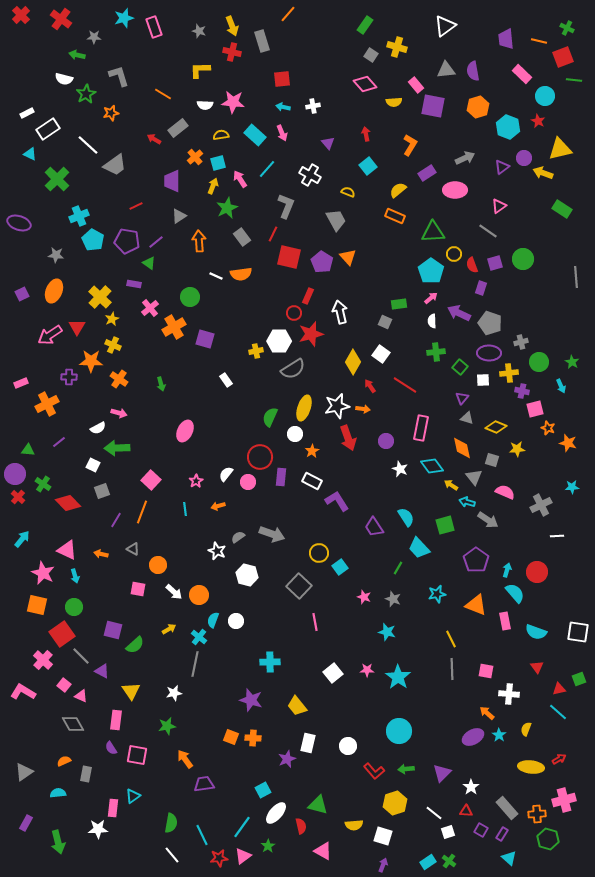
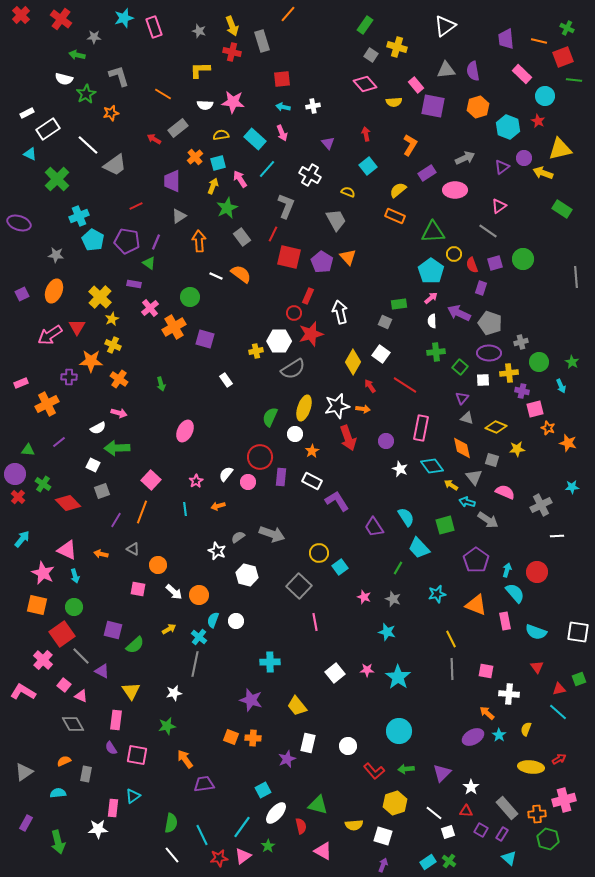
cyan rectangle at (255, 135): moved 4 px down
purple line at (156, 242): rotated 28 degrees counterclockwise
orange semicircle at (241, 274): rotated 135 degrees counterclockwise
white square at (333, 673): moved 2 px right
